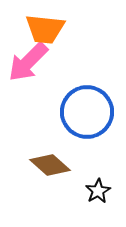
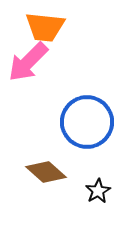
orange trapezoid: moved 2 px up
blue circle: moved 10 px down
brown diamond: moved 4 px left, 7 px down
